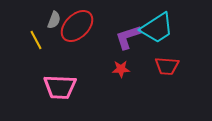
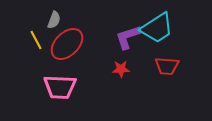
red ellipse: moved 10 px left, 18 px down
